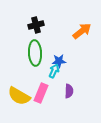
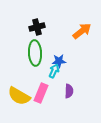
black cross: moved 1 px right, 2 px down
